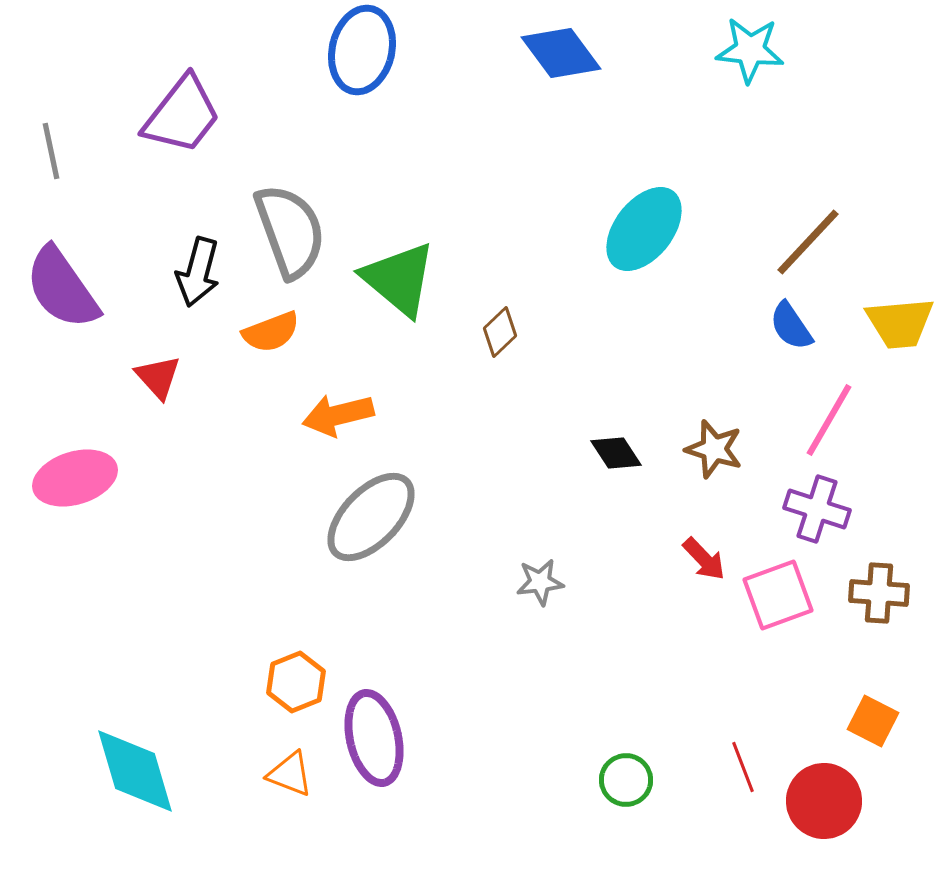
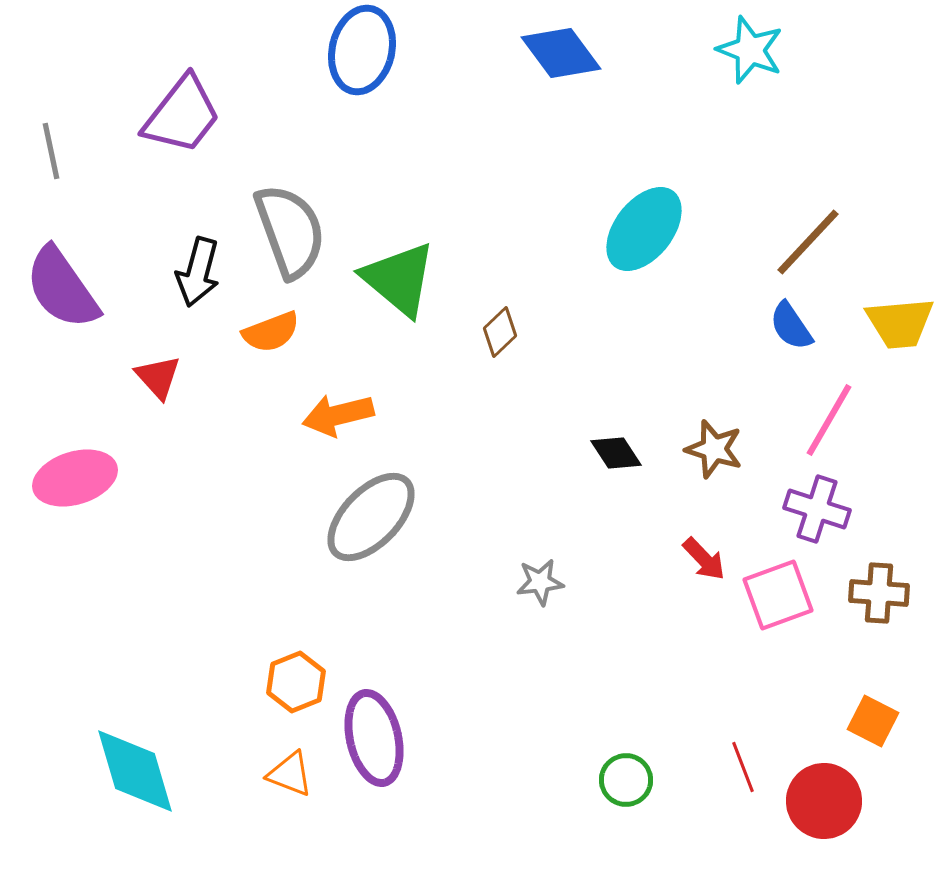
cyan star: rotated 16 degrees clockwise
